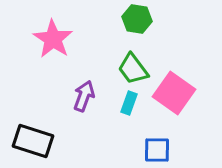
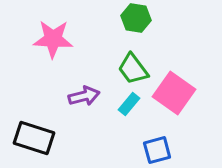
green hexagon: moved 1 px left, 1 px up
pink star: rotated 30 degrees counterclockwise
purple arrow: rotated 56 degrees clockwise
cyan rectangle: moved 1 px down; rotated 20 degrees clockwise
black rectangle: moved 1 px right, 3 px up
blue square: rotated 16 degrees counterclockwise
